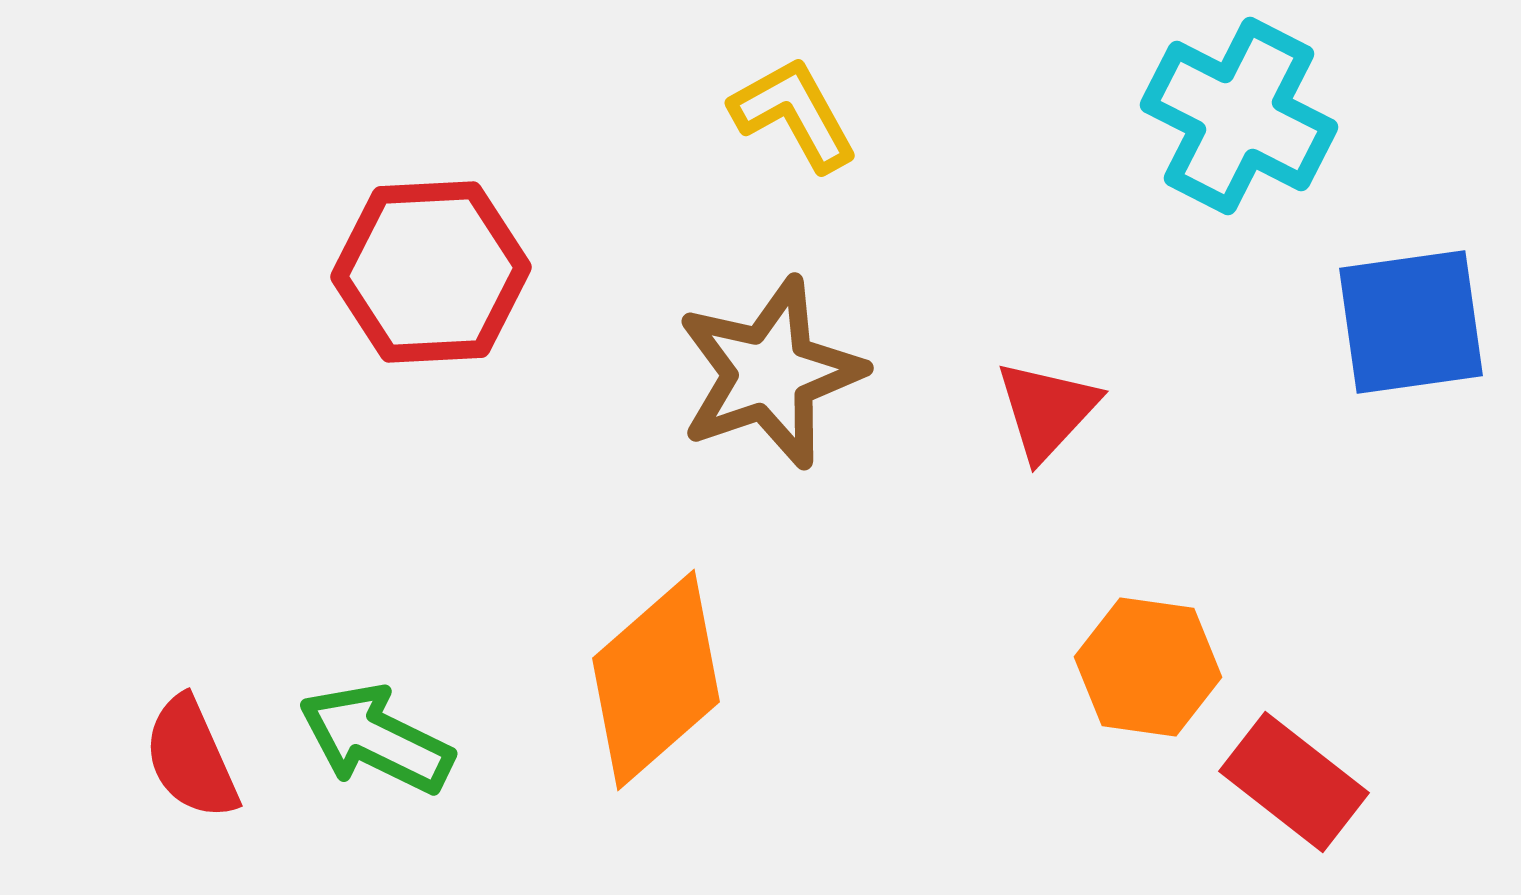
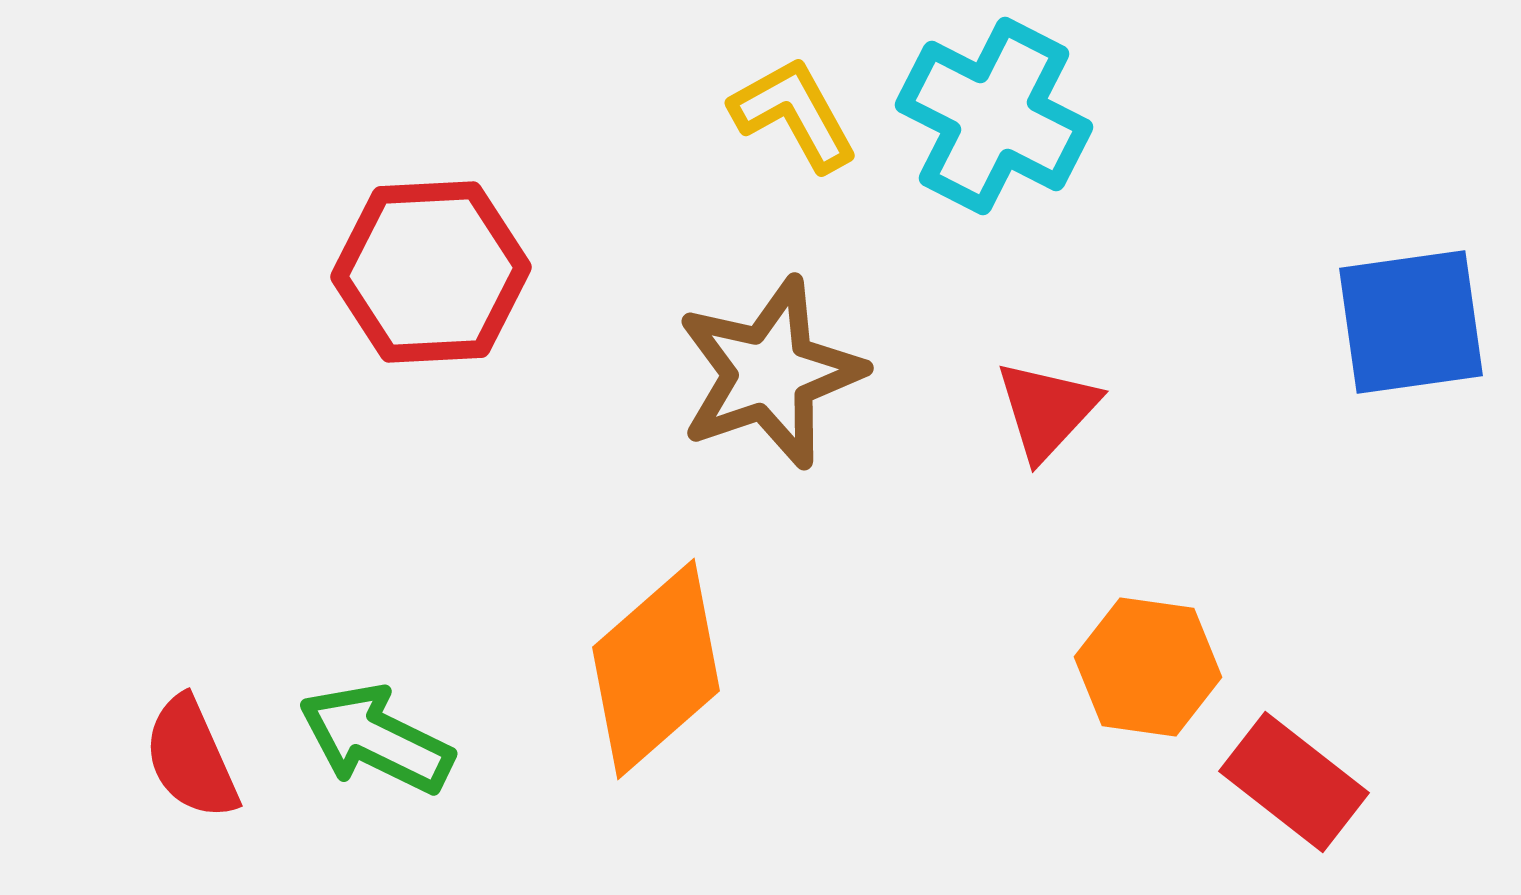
cyan cross: moved 245 px left
orange diamond: moved 11 px up
